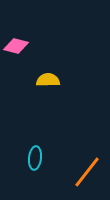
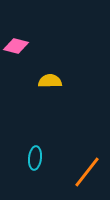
yellow semicircle: moved 2 px right, 1 px down
